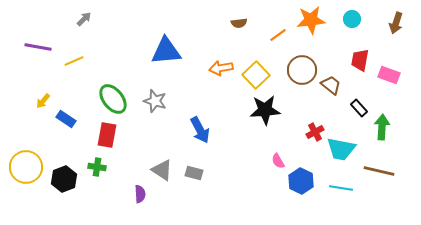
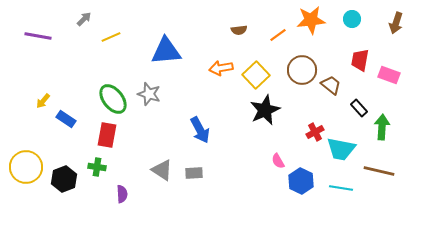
brown semicircle: moved 7 px down
purple line: moved 11 px up
yellow line: moved 37 px right, 24 px up
gray star: moved 6 px left, 7 px up
black star: rotated 20 degrees counterclockwise
gray rectangle: rotated 18 degrees counterclockwise
purple semicircle: moved 18 px left
